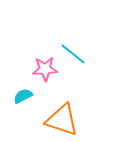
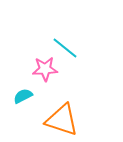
cyan line: moved 8 px left, 6 px up
